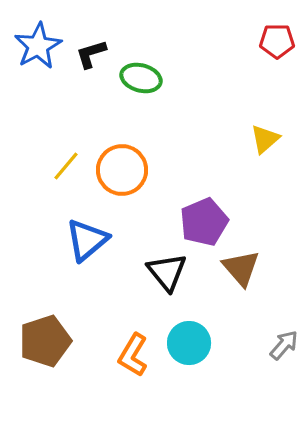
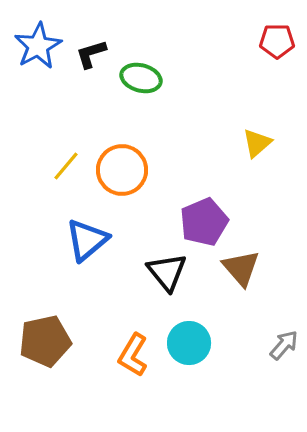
yellow triangle: moved 8 px left, 4 px down
brown pentagon: rotated 6 degrees clockwise
